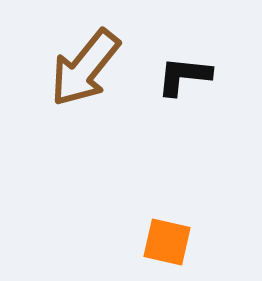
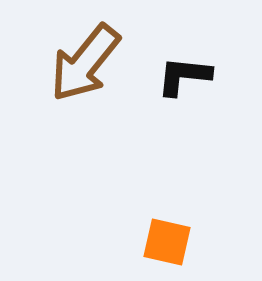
brown arrow: moved 5 px up
